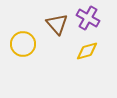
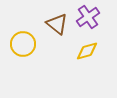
purple cross: moved 1 px up; rotated 25 degrees clockwise
brown triangle: rotated 10 degrees counterclockwise
